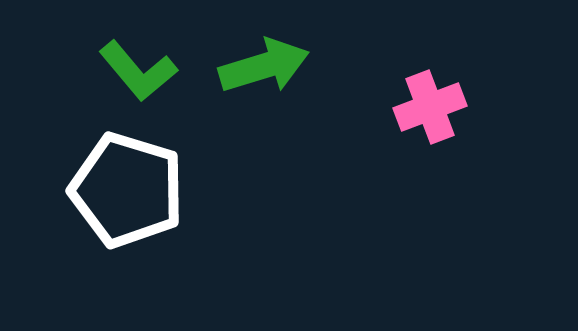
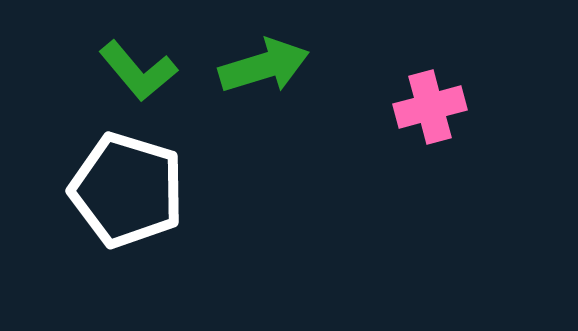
pink cross: rotated 6 degrees clockwise
